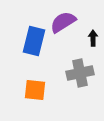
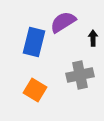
blue rectangle: moved 1 px down
gray cross: moved 2 px down
orange square: rotated 25 degrees clockwise
